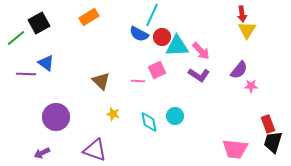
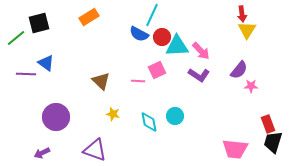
black square: rotated 15 degrees clockwise
